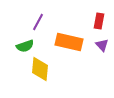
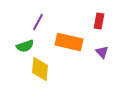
purple triangle: moved 7 px down
